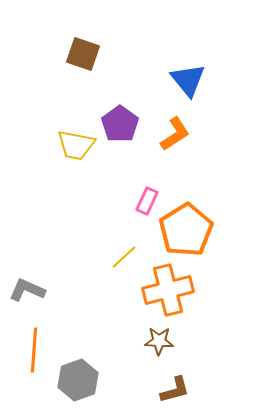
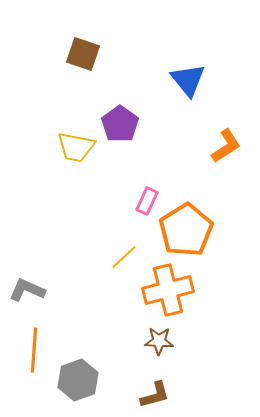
orange L-shape: moved 51 px right, 12 px down
yellow trapezoid: moved 2 px down
brown L-shape: moved 20 px left, 5 px down
